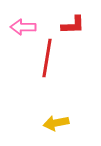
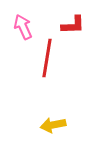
pink arrow: rotated 65 degrees clockwise
yellow arrow: moved 3 px left, 2 px down
